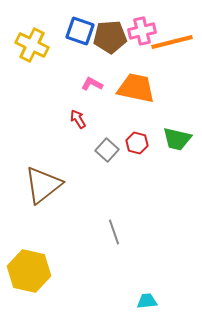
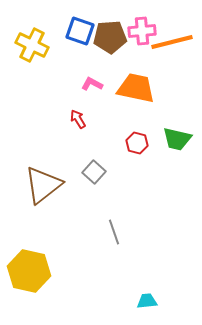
pink cross: rotated 8 degrees clockwise
gray square: moved 13 px left, 22 px down
